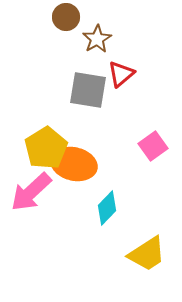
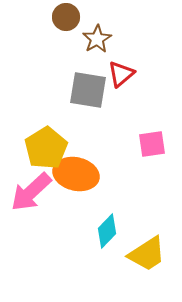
pink square: moved 1 px left, 2 px up; rotated 28 degrees clockwise
orange ellipse: moved 2 px right, 10 px down
cyan diamond: moved 23 px down
